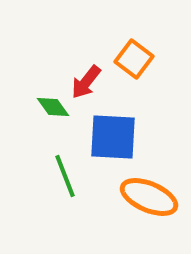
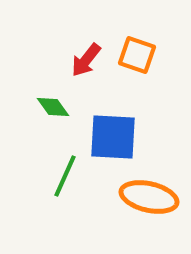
orange square: moved 3 px right, 4 px up; rotated 18 degrees counterclockwise
red arrow: moved 22 px up
green line: rotated 45 degrees clockwise
orange ellipse: rotated 10 degrees counterclockwise
